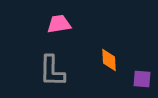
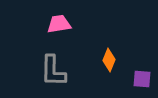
orange diamond: rotated 25 degrees clockwise
gray L-shape: moved 1 px right
